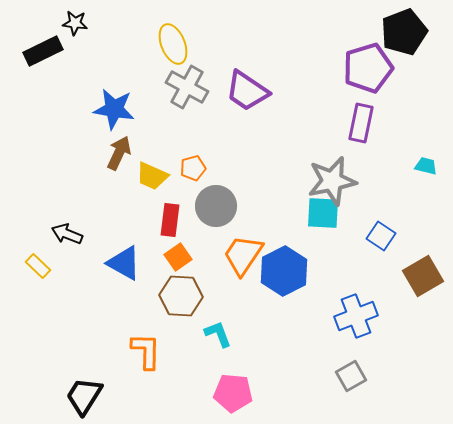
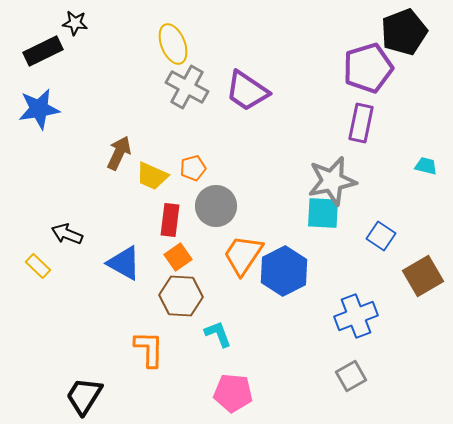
blue star: moved 75 px left; rotated 18 degrees counterclockwise
orange L-shape: moved 3 px right, 2 px up
